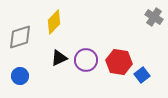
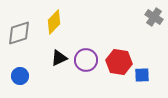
gray diamond: moved 1 px left, 4 px up
blue square: rotated 35 degrees clockwise
